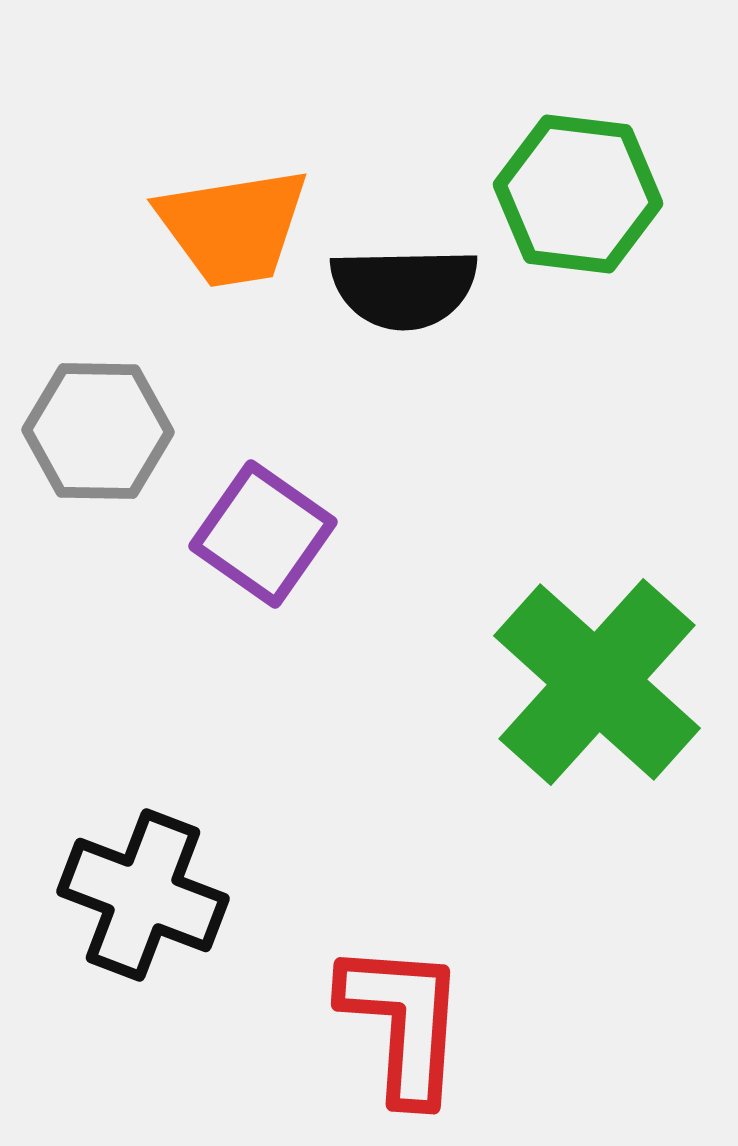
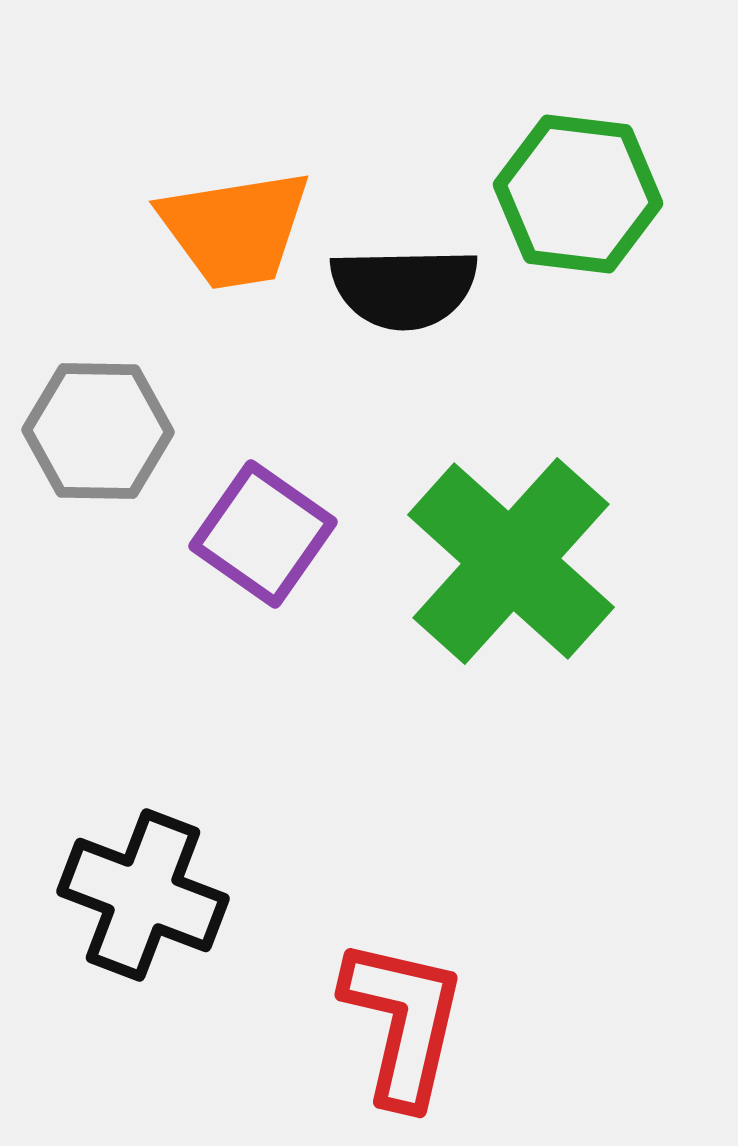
orange trapezoid: moved 2 px right, 2 px down
green cross: moved 86 px left, 121 px up
red L-shape: rotated 9 degrees clockwise
